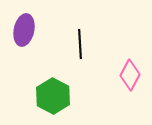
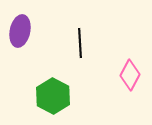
purple ellipse: moved 4 px left, 1 px down
black line: moved 1 px up
